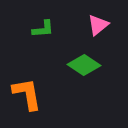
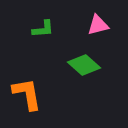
pink triangle: rotated 25 degrees clockwise
green diamond: rotated 8 degrees clockwise
